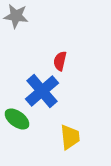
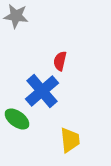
yellow trapezoid: moved 3 px down
